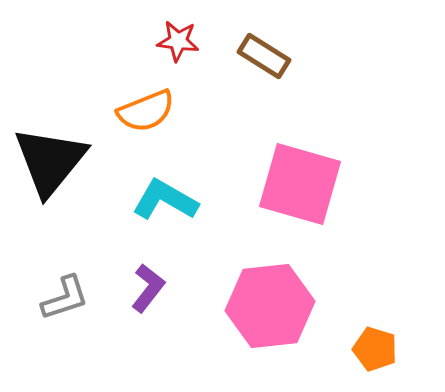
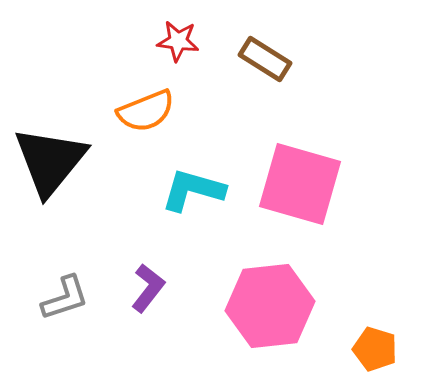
brown rectangle: moved 1 px right, 3 px down
cyan L-shape: moved 28 px right, 10 px up; rotated 14 degrees counterclockwise
